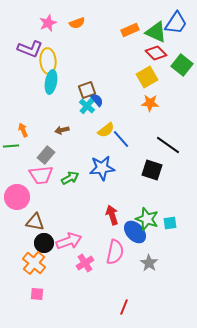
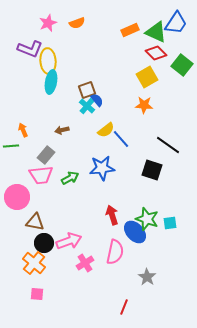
orange star: moved 6 px left, 2 px down
gray star: moved 2 px left, 14 px down
